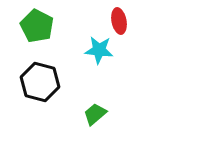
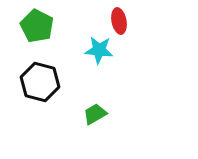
green trapezoid: rotated 10 degrees clockwise
